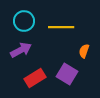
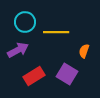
cyan circle: moved 1 px right, 1 px down
yellow line: moved 5 px left, 5 px down
purple arrow: moved 3 px left
red rectangle: moved 1 px left, 2 px up
